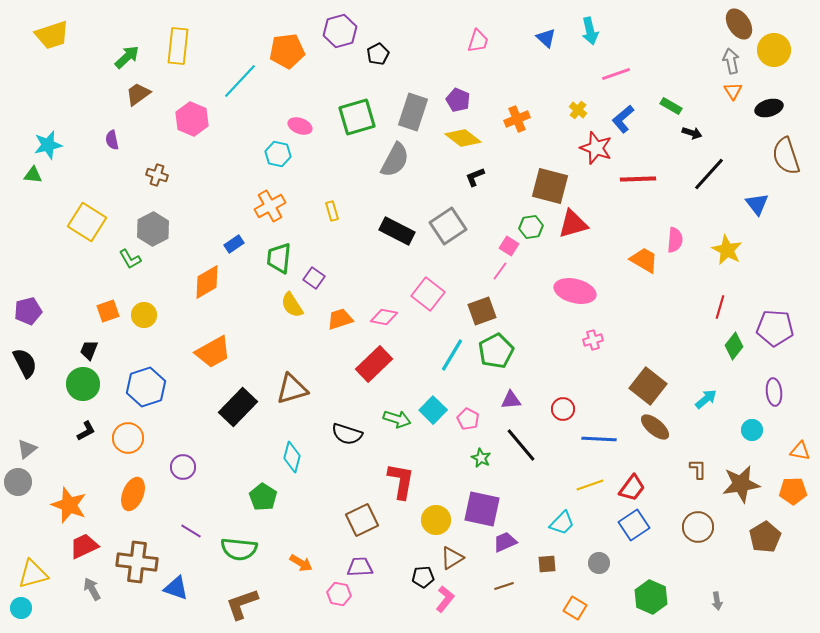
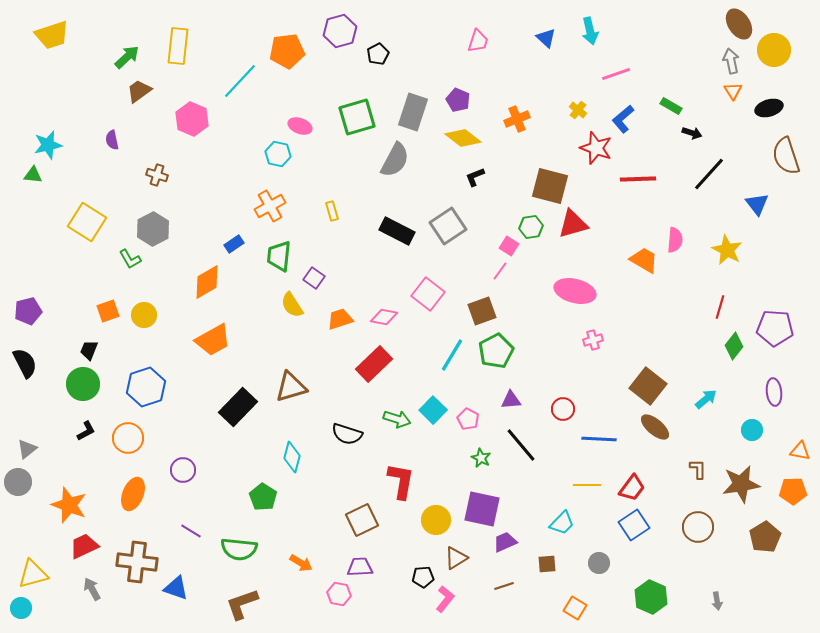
brown trapezoid at (138, 94): moved 1 px right, 3 px up
green trapezoid at (279, 258): moved 2 px up
orange trapezoid at (213, 352): moved 12 px up
brown triangle at (292, 389): moved 1 px left, 2 px up
purple circle at (183, 467): moved 3 px down
yellow line at (590, 485): moved 3 px left; rotated 20 degrees clockwise
brown triangle at (452, 558): moved 4 px right
